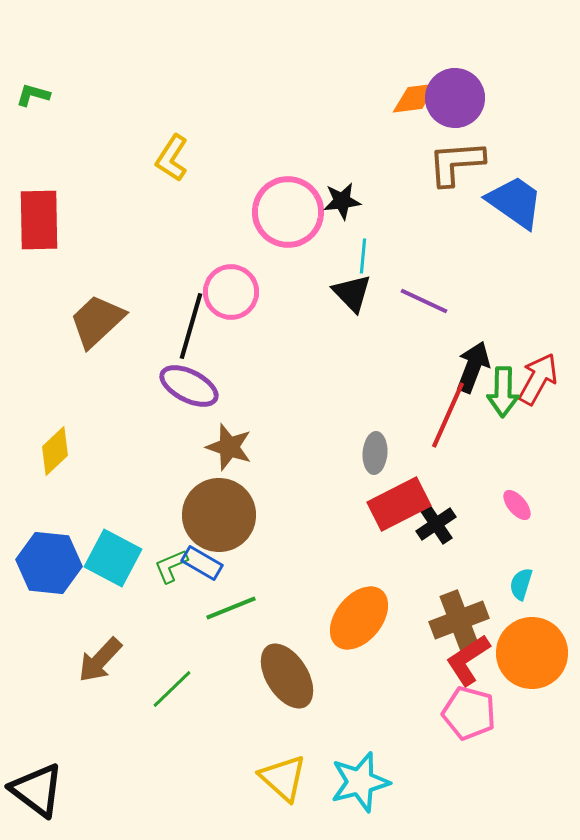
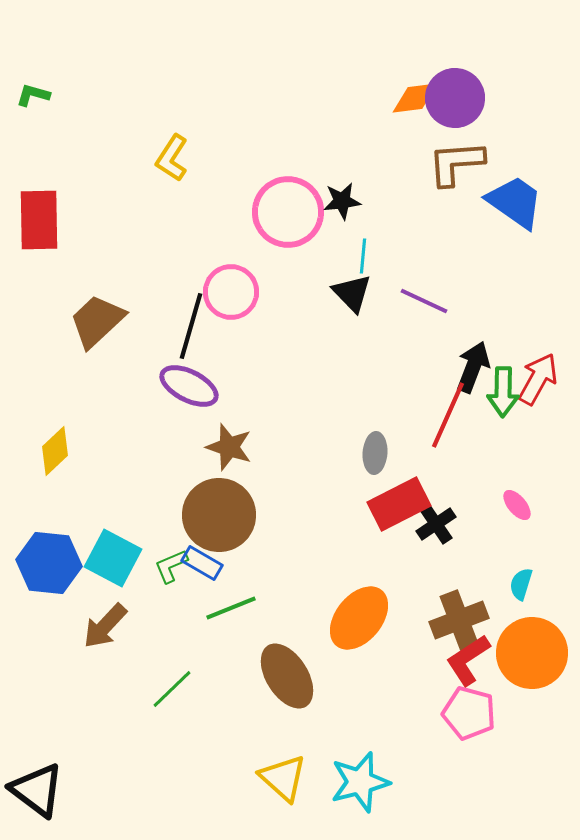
brown arrow at (100, 660): moved 5 px right, 34 px up
